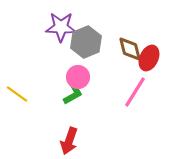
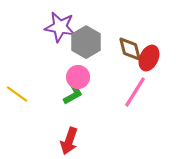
purple star: moved 1 px left; rotated 8 degrees clockwise
gray hexagon: rotated 8 degrees counterclockwise
